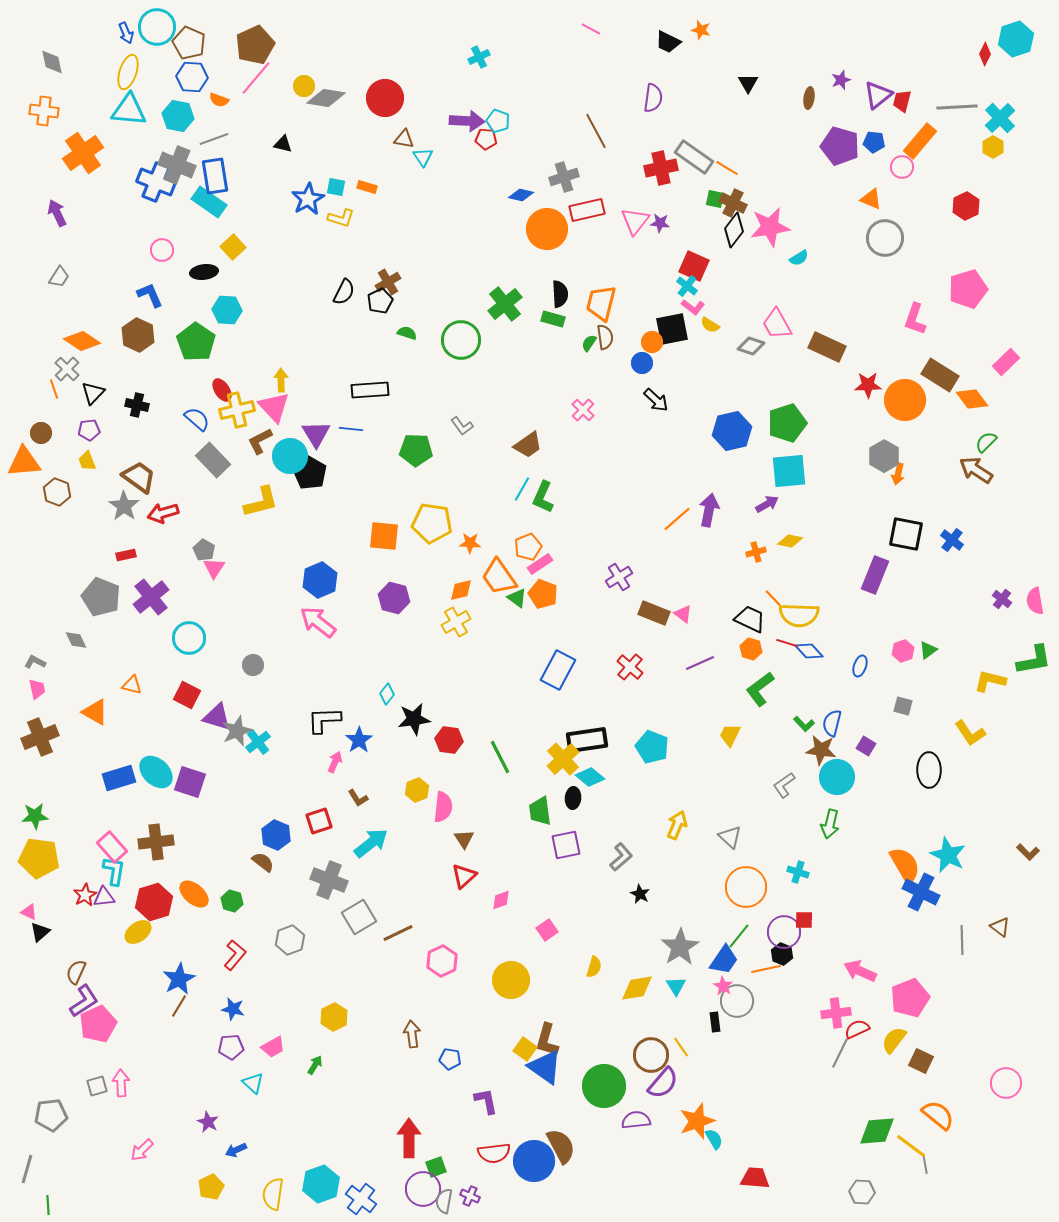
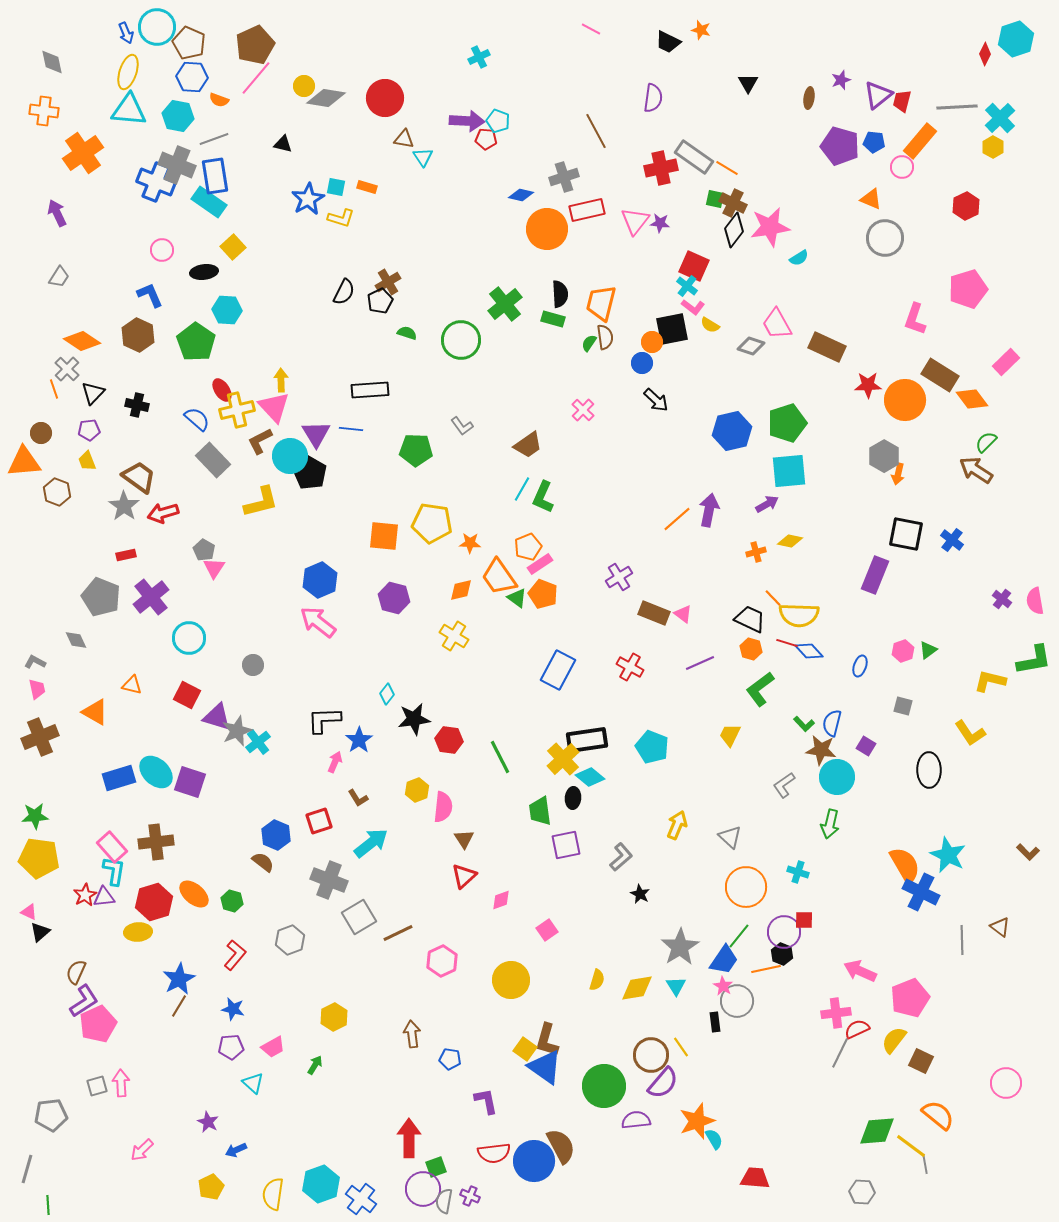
yellow cross at (456, 622): moved 2 px left, 14 px down; rotated 28 degrees counterclockwise
red cross at (630, 667): rotated 12 degrees counterclockwise
yellow ellipse at (138, 932): rotated 32 degrees clockwise
yellow semicircle at (594, 967): moved 3 px right, 13 px down
